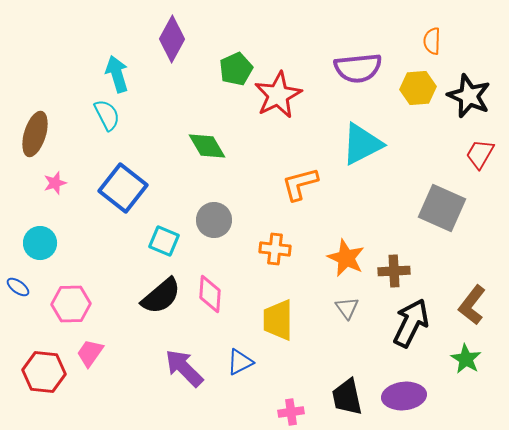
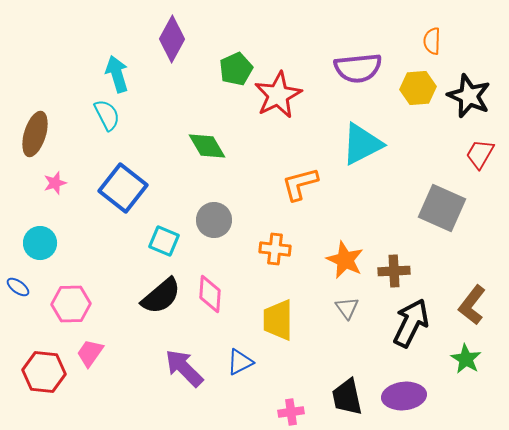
orange star: moved 1 px left, 2 px down
